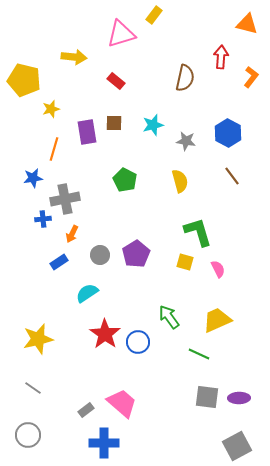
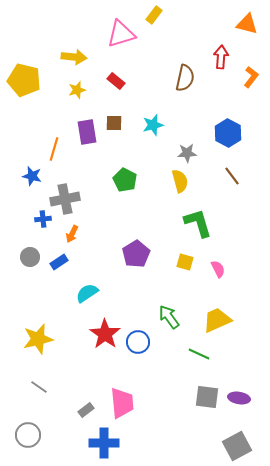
yellow star at (51, 109): moved 26 px right, 19 px up
gray star at (186, 141): moved 1 px right, 12 px down; rotated 12 degrees counterclockwise
blue star at (33, 178): moved 1 px left, 2 px up; rotated 24 degrees clockwise
green L-shape at (198, 232): moved 9 px up
gray circle at (100, 255): moved 70 px left, 2 px down
gray line at (33, 388): moved 6 px right, 1 px up
purple ellipse at (239, 398): rotated 10 degrees clockwise
pink trapezoid at (122, 403): rotated 44 degrees clockwise
